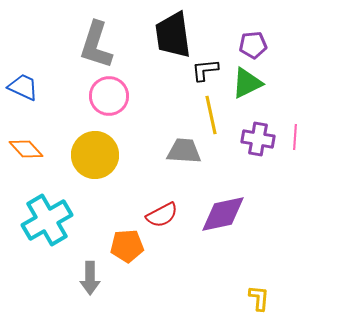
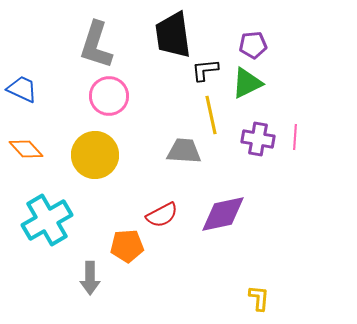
blue trapezoid: moved 1 px left, 2 px down
